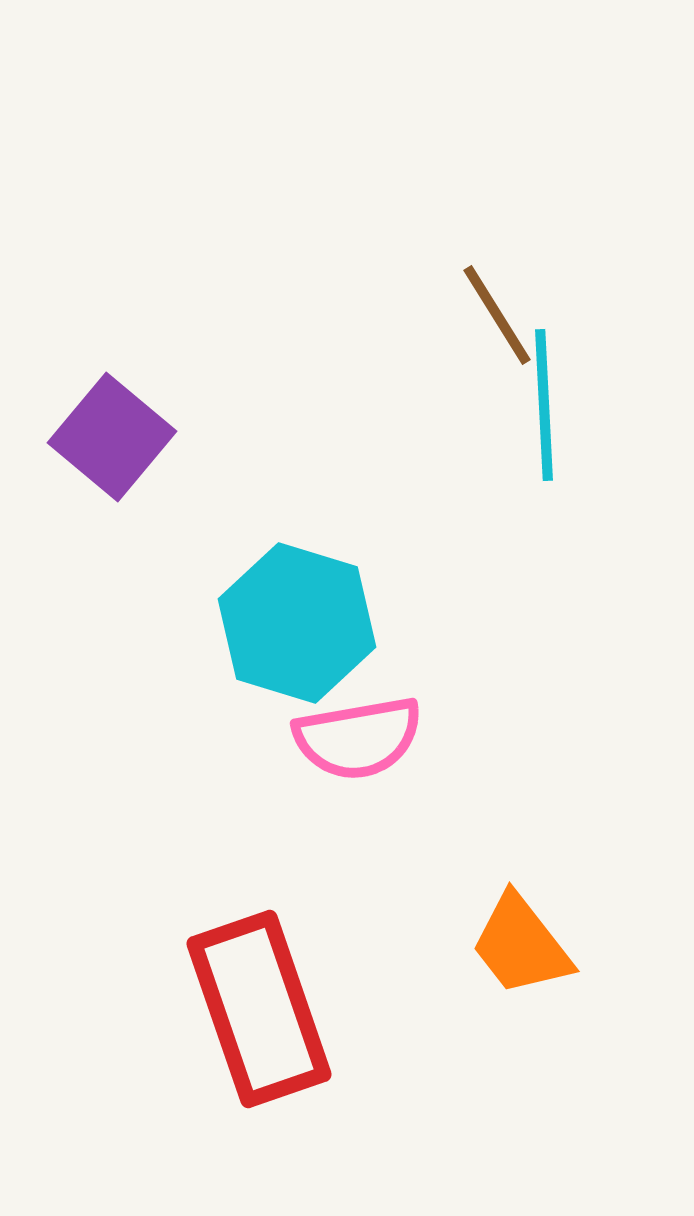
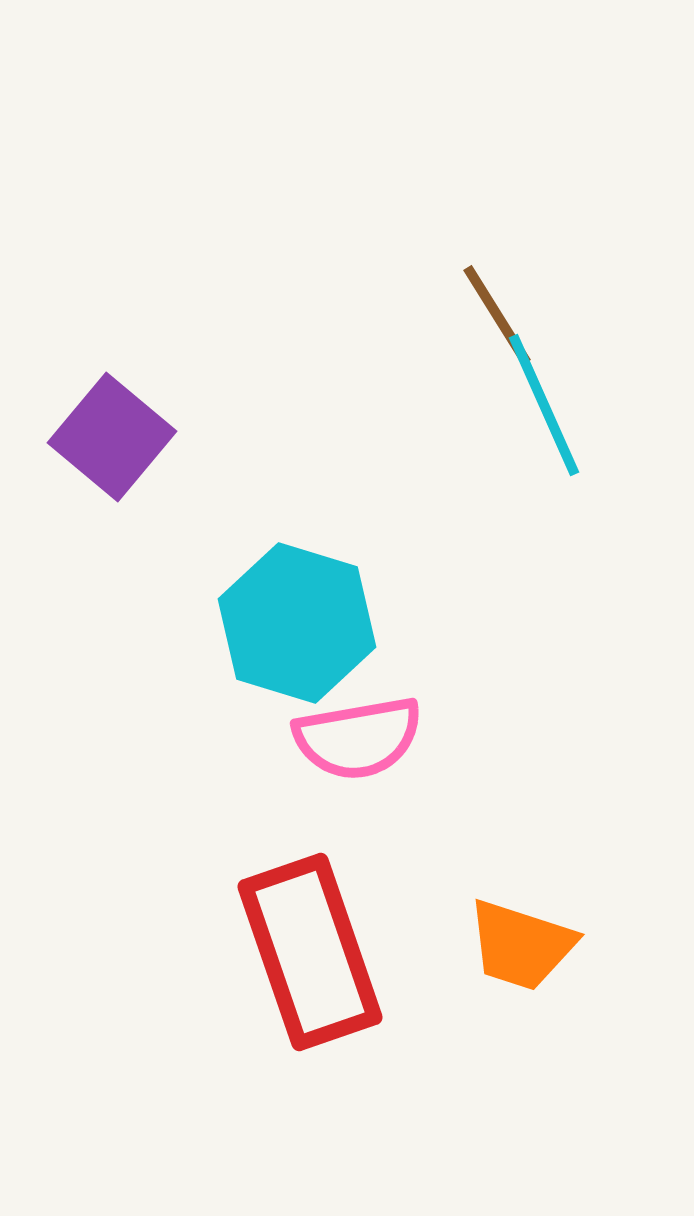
cyan line: rotated 21 degrees counterclockwise
orange trapezoid: rotated 34 degrees counterclockwise
red rectangle: moved 51 px right, 57 px up
